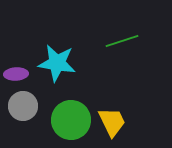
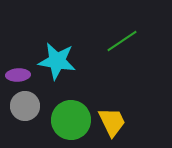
green line: rotated 16 degrees counterclockwise
cyan star: moved 2 px up
purple ellipse: moved 2 px right, 1 px down
gray circle: moved 2 px right
